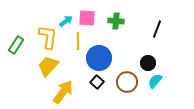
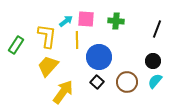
pink square: moved 1 px left, 1 px down
yellow L-shape: moved 1 px left, 1 px up
yellow line: moved 1 px left, 1 px up
blue circle: moved 1 px up
black circle: moved 5 px right, 2 px up
